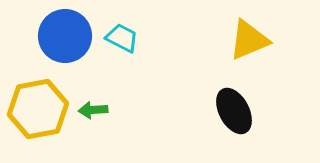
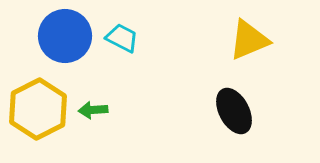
yellow hexagon: rotated 16 degrees counterclockwise
